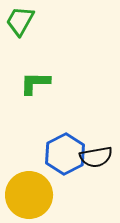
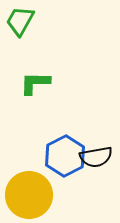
blue hexagon: moved 2 px down
